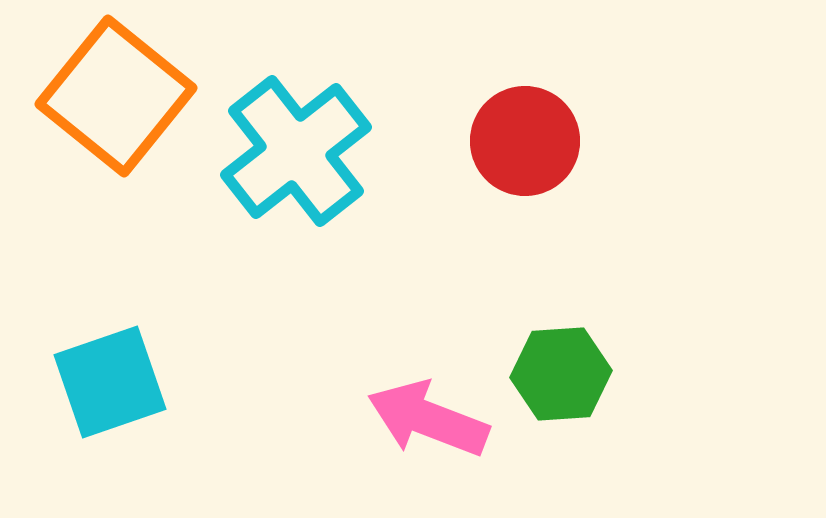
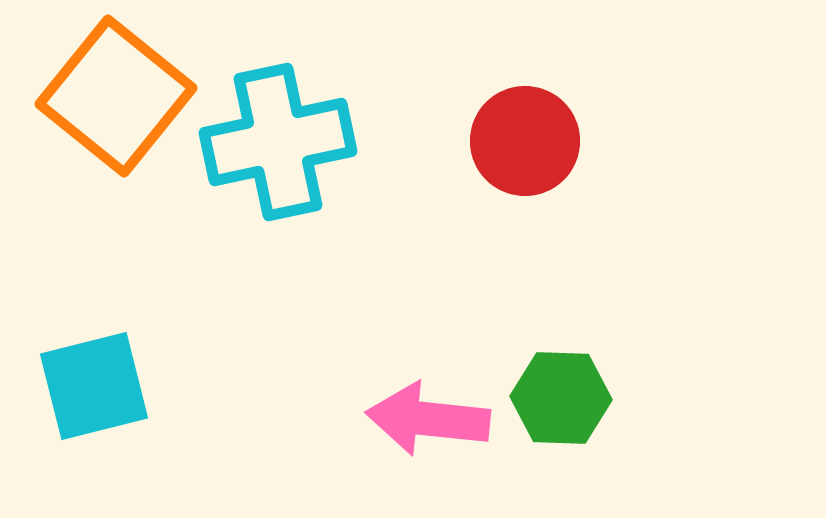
cyan cross: moved 18 px left, 9 px up; rotated 26 degrees clockwise
green hexagon: moved 24 px down; rotated 6 degrees clockwise
cyan square: moved 16 px left, 4 px down; rotated 5 degrees clockwise
pink arrow: rotated 15 degrees counterclockwise
